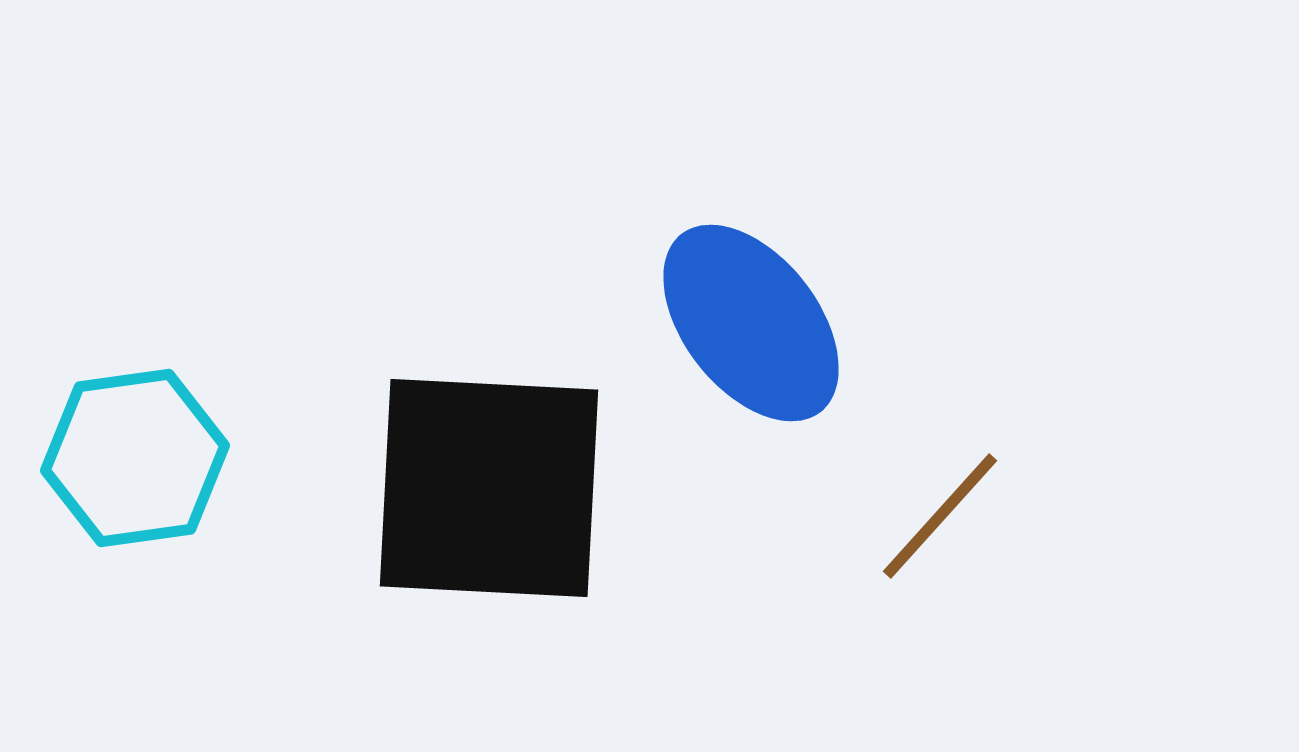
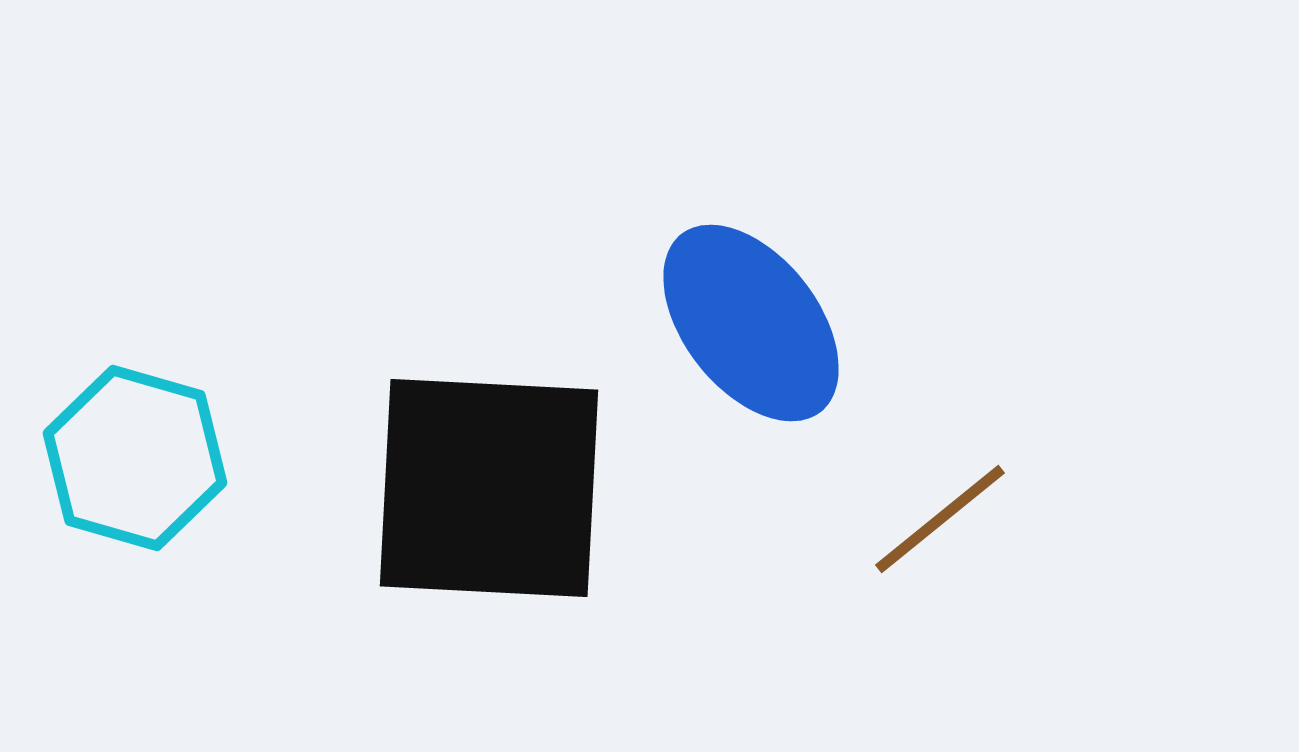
cyan hexagon: rotated 24 degrees clockwise
brown line: moved 3 px down; rotated 9 degrees clockwise
